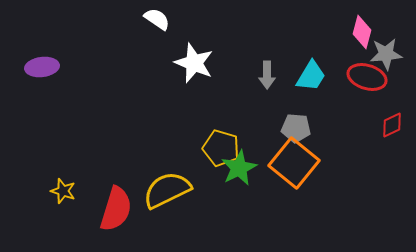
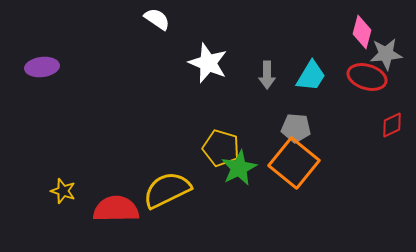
white star: moved 14 px right
red semicircle: rotated 108 degrees counterclockwise
